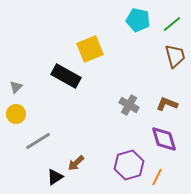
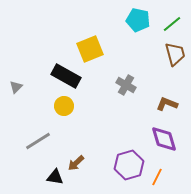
brown trapezoid: moved 2 px up
gray cross: moved 3 px left, 20 px up
yellow circle: moved 48 px right, 8 px up
black triangle: rotated 42 degrees clockwise
